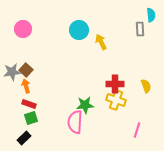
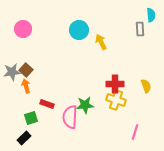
red rectangle: moved 18 px right
pink semicircle: moved 5 px left, 5 px up
pink line: moved 2 px left, 2 px down
